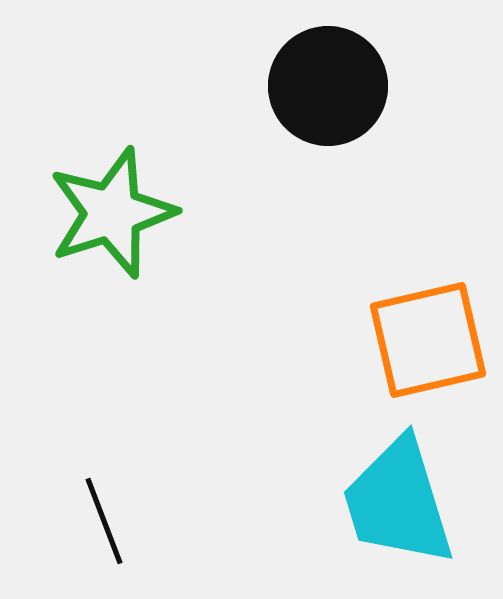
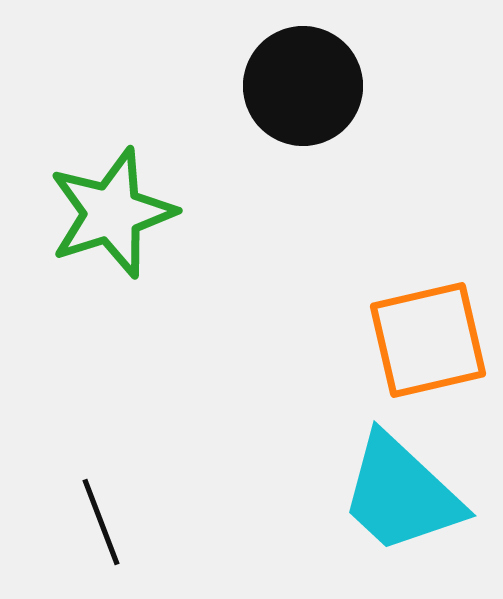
black circle: moved 25 px left
cyan trapezoid: moved 3 px right, 8 px up; rotated 30 degrees counterclockwise
black line: moved 3 px left, 1 px down
